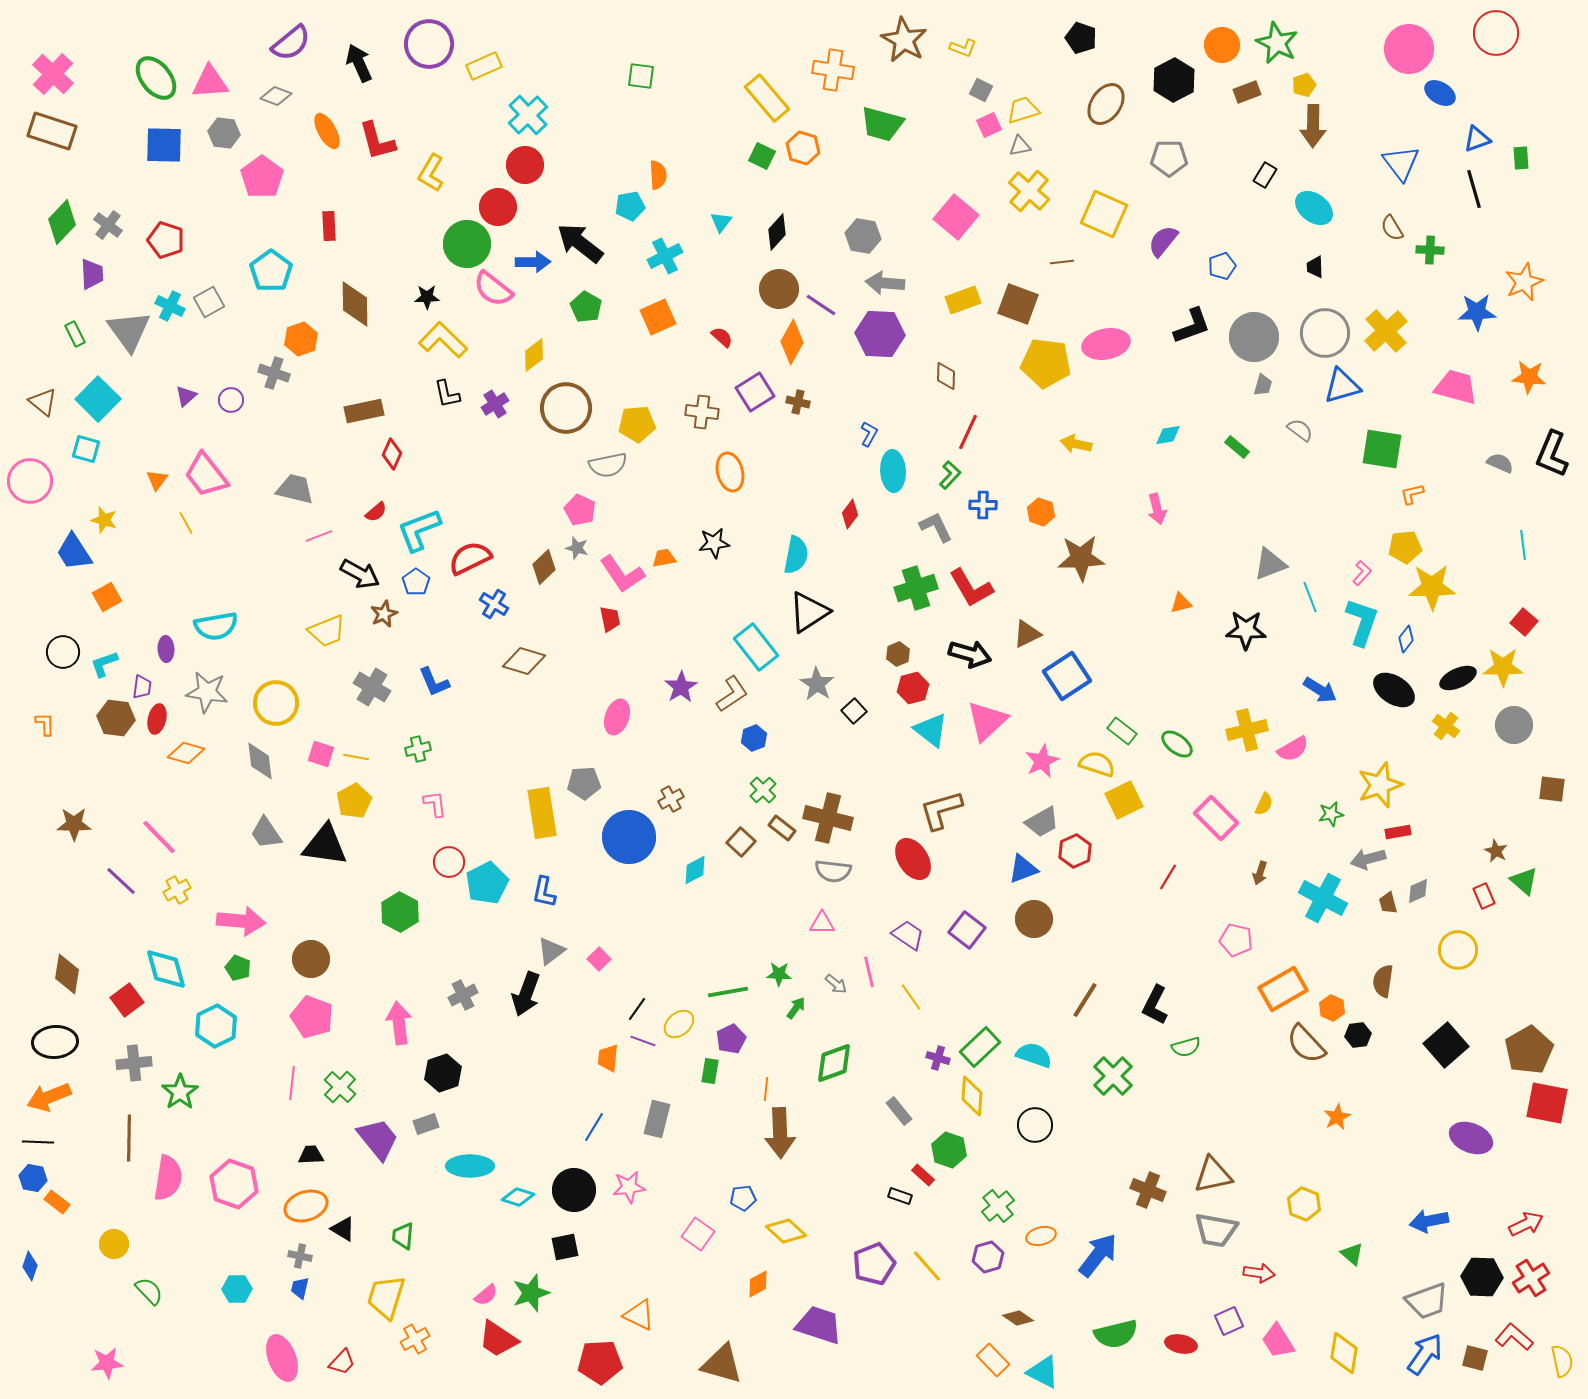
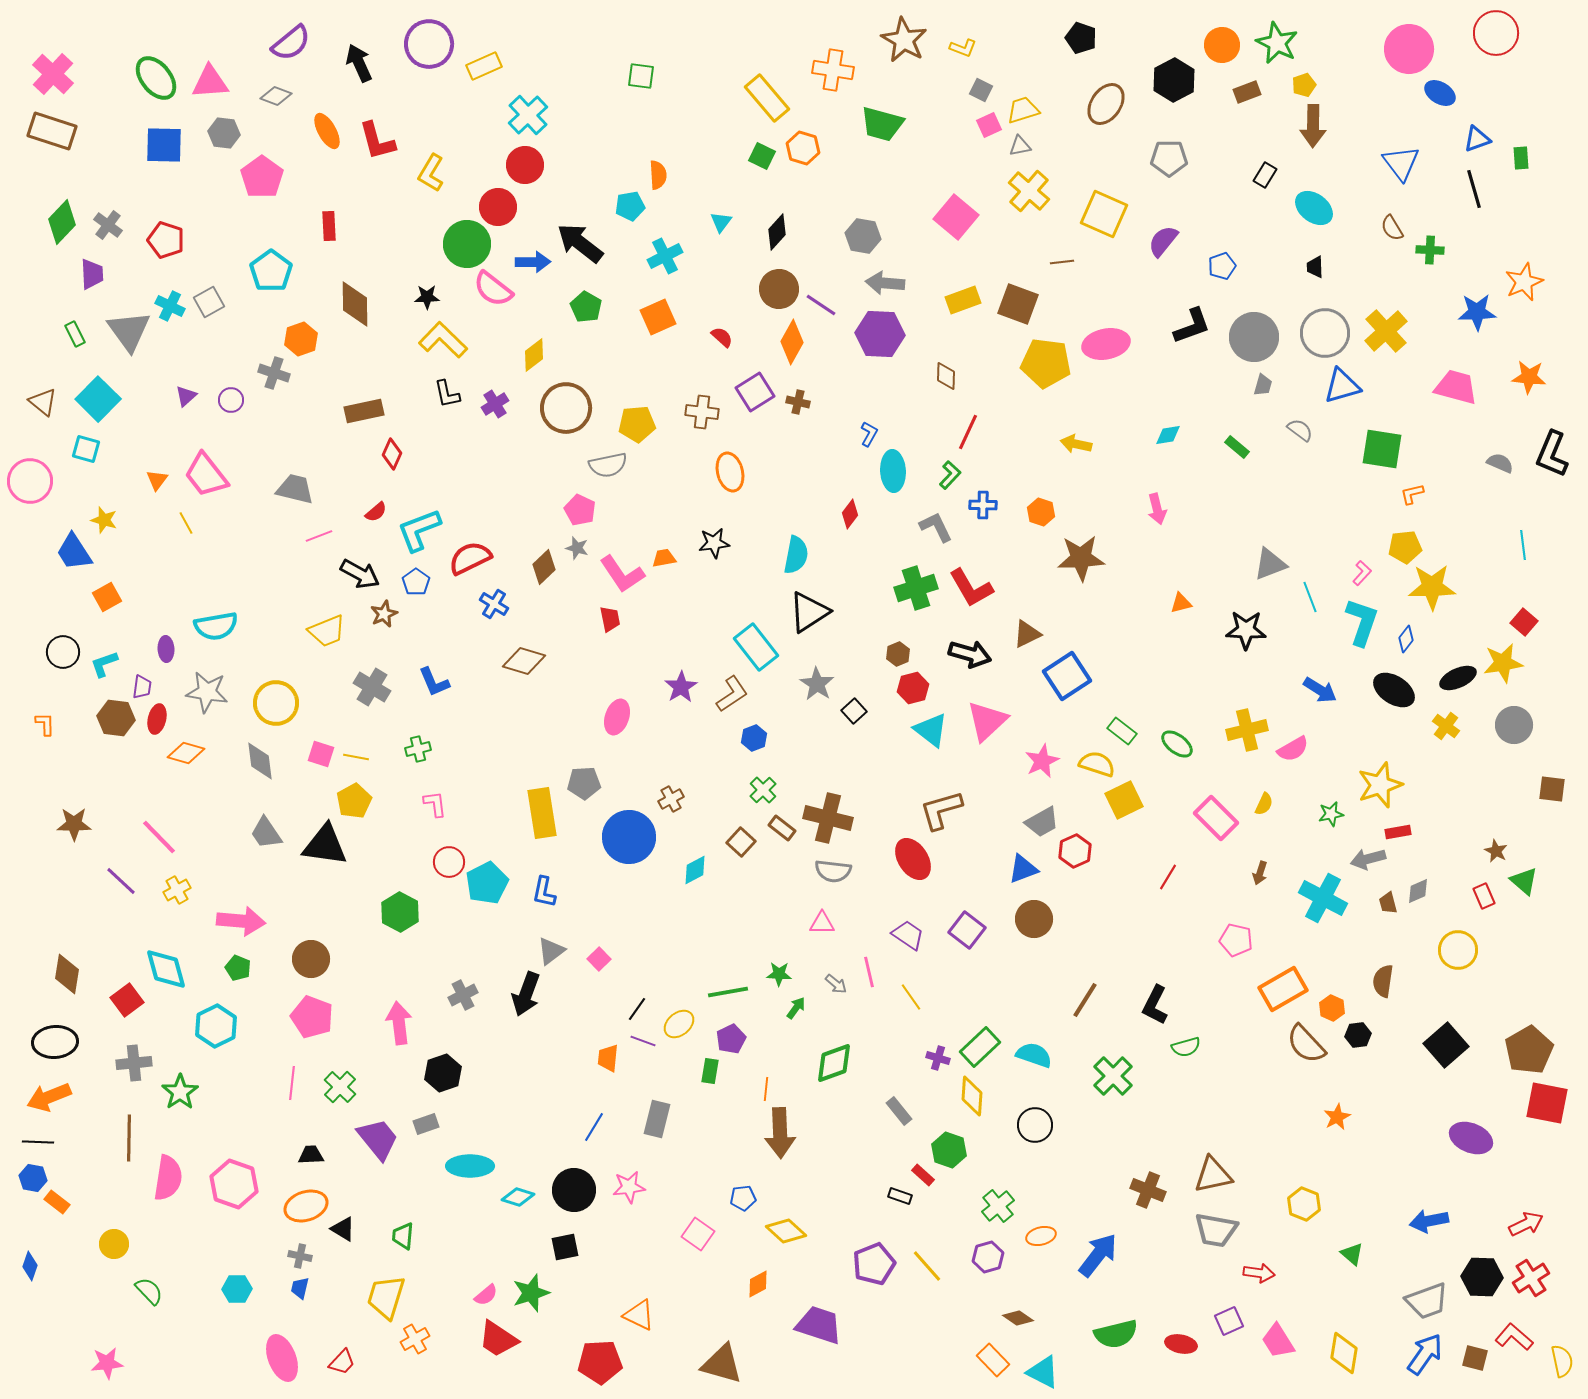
yellow star at (1503, 667): moved 4 px up; rotated 9 degrees counterclockwise
